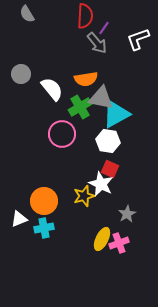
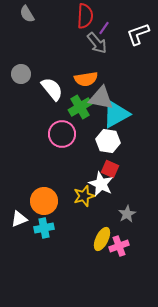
white L-shape: moved 5 px up
pink cross: moved 3 px down
